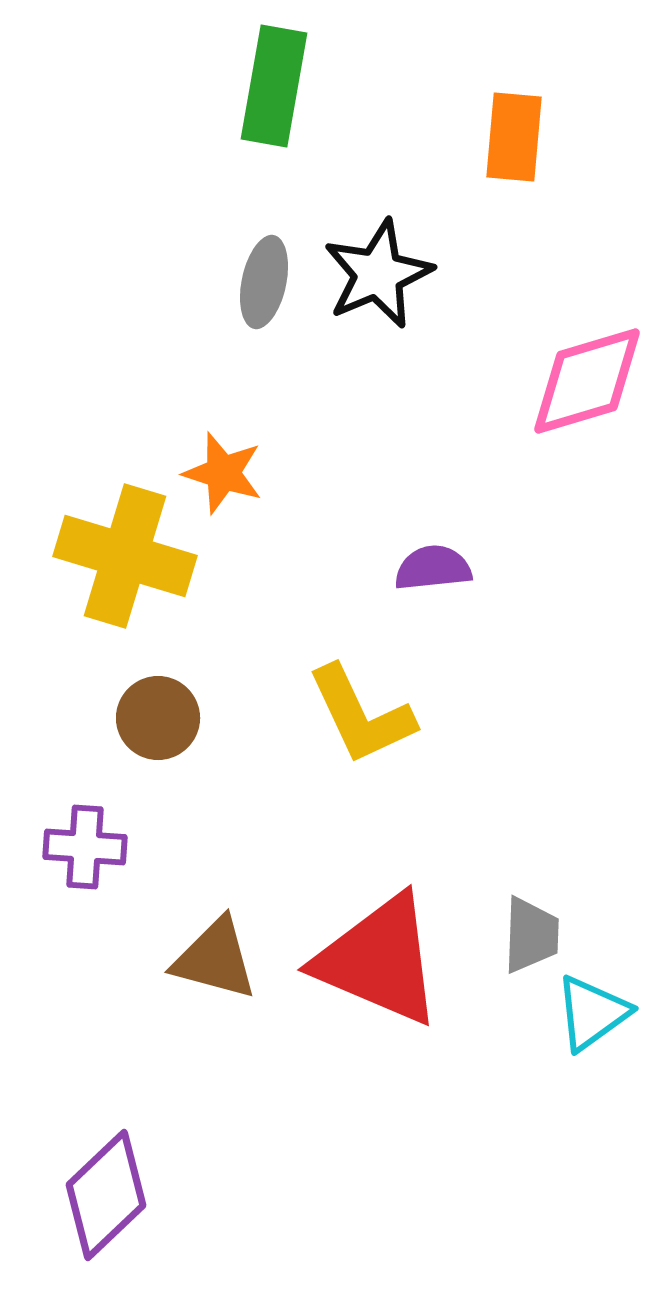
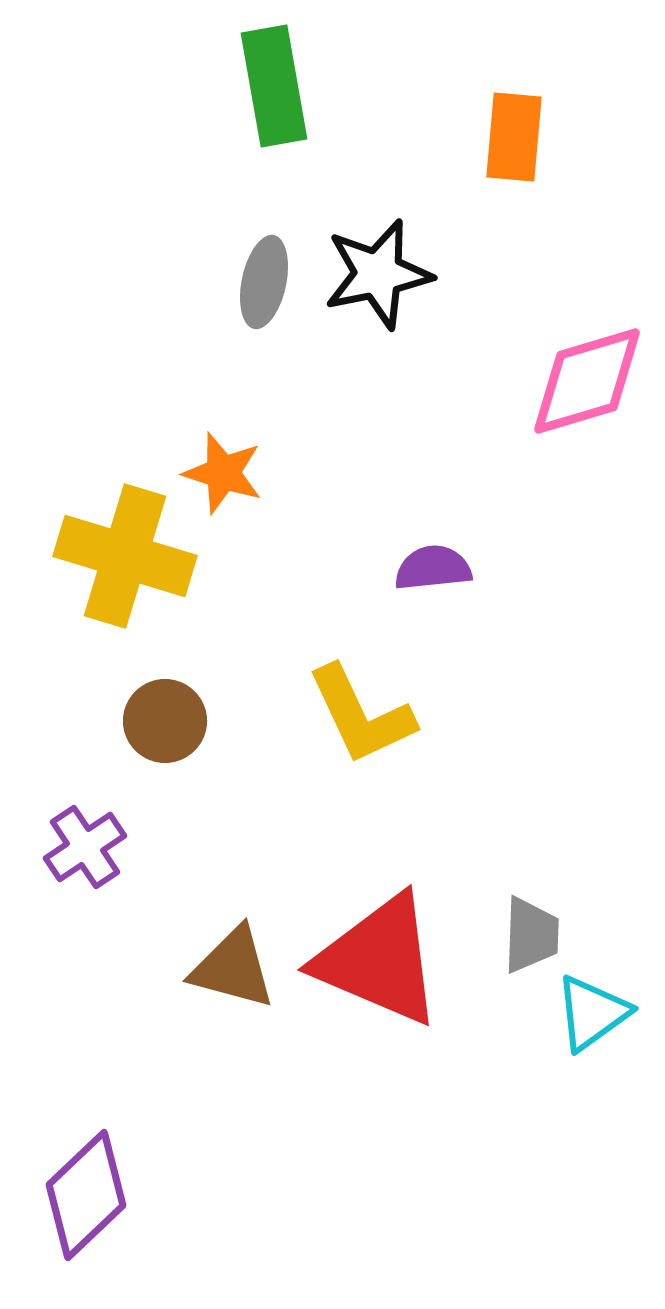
green rectangle: rotated 20 degrees counterclockwise
black star: rotated 11 degrees clockwise
brown circle: moved 7 px right, 3 px down
purple cross: rotated 38 degrees counterclockwise
brown triangle: moved 18 px right, 9 px down
purple diamond: moved 20 px left
